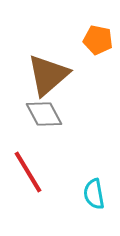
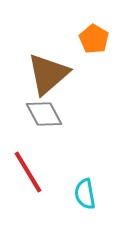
orange pentagon: moved 4 px left, 1 px up; rotated 20 degrees clockwise
brown triangle: moved 1 px up
cyan semicircle: moved 9 px left
